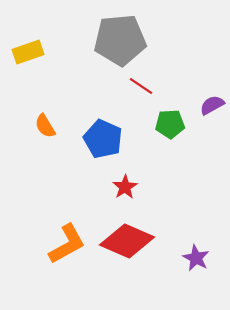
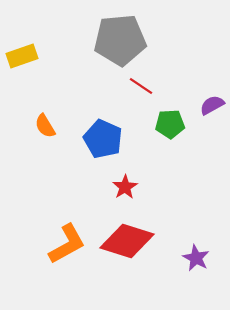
yellow rectangle: moved 6 px left, 4 px down
red diamond: rotated 6 degrees counterclockwise
